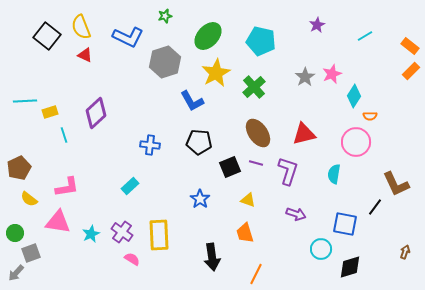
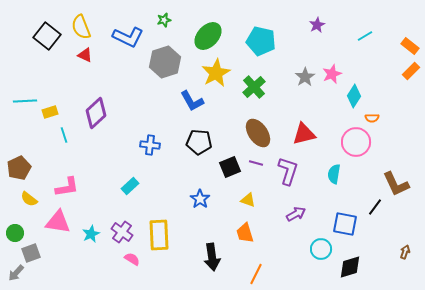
green star at (165, 16): moved 1 px left, 4 px down
orange semicircle at (370, 116): moved 2 px right, 2 px down
purple arrow at (296, 214): rotated 48 degrees counterclockwise
